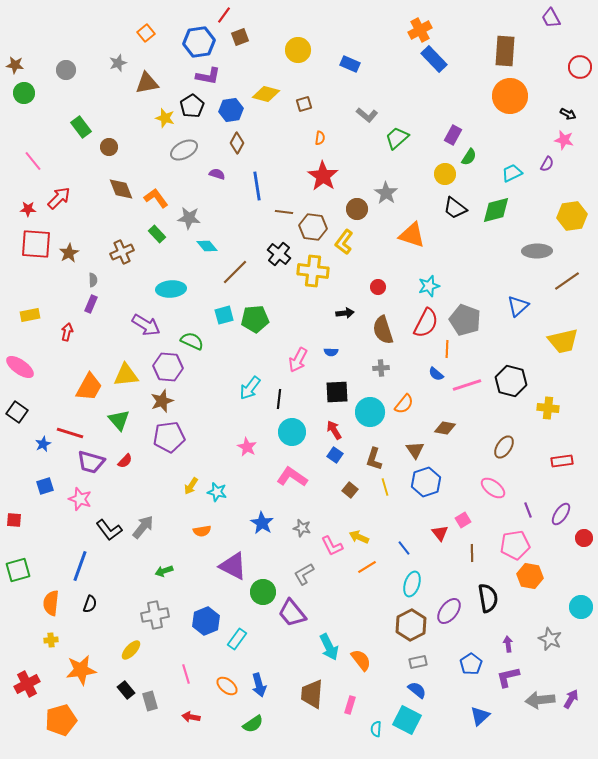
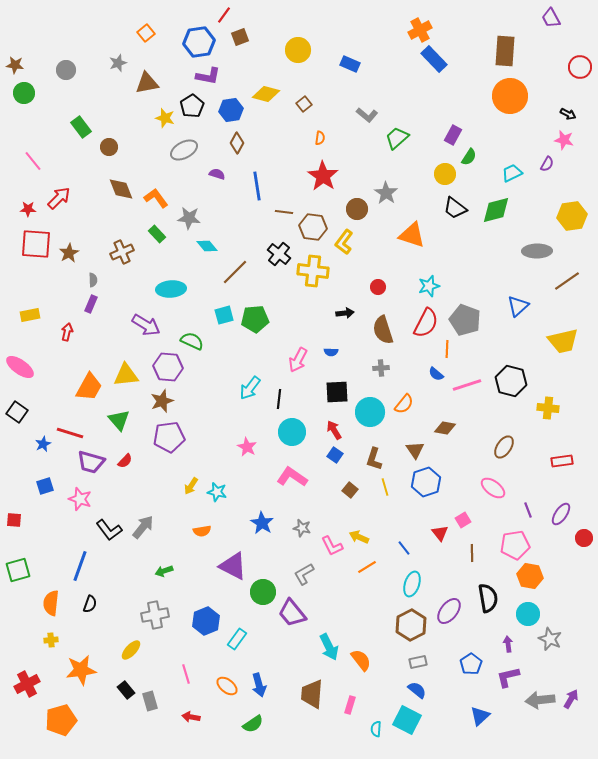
brown square at (304, 104): rotated 21 degrees counterclockwise
cyan circle at (581, 607): moved 53 px left, 7 px down
